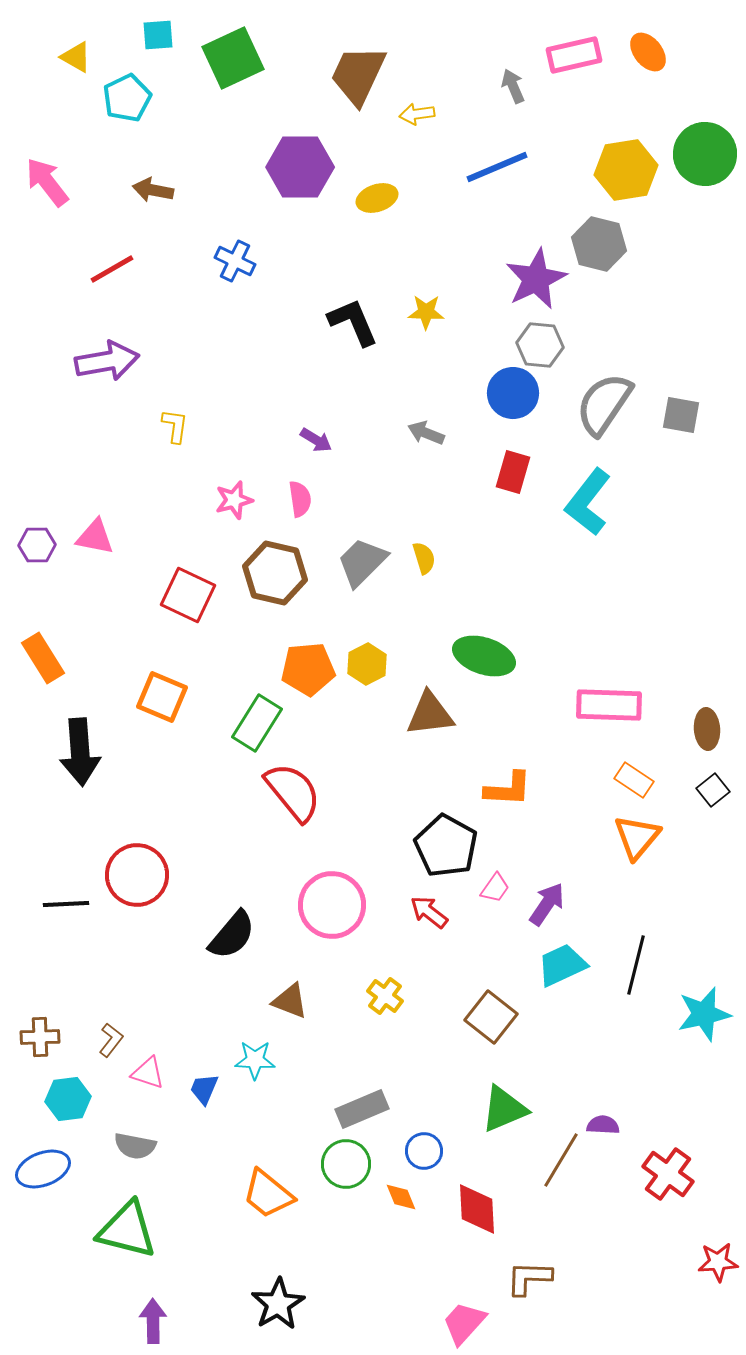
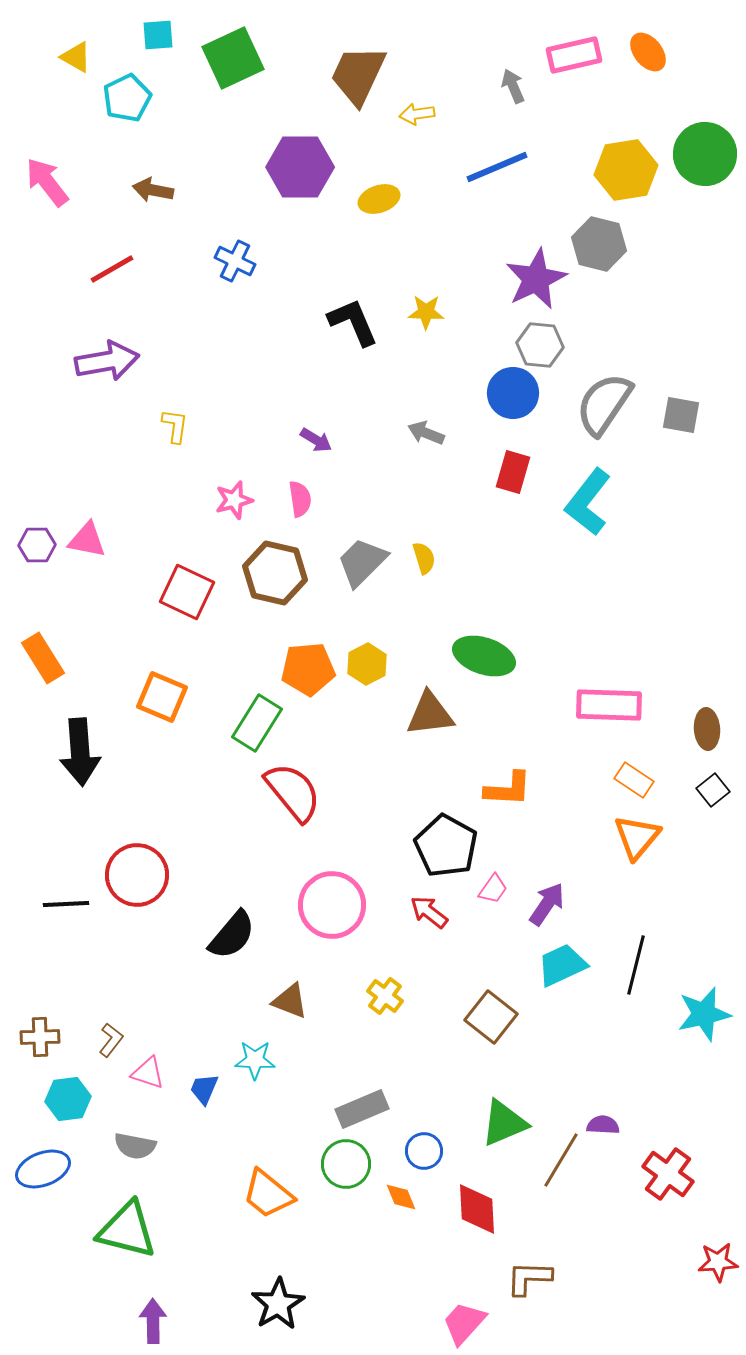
yellow ellipse at (377, 198): moved 2 px right, 1 px down
pink triangle at (95, 537): moved 8 px left, 3 px down
red square at (188, 595): moved 1 px left, 3 px up
pink trapezoid at (495, 888): moved 2 px left, 1 px down
green triangle at (504, 1109): moved 14 px down
